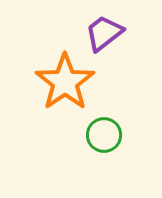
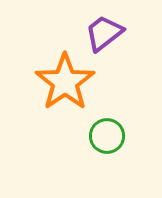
green circle: moved 3 px right, 1 px down
